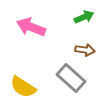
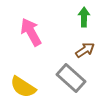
green arrow: rotated 66 degrees counterclockwise
pink arrow: moved 5 px down; rotated 40 degrees clockwise
brown arrow: rotated 42 degrees counterclockwise
